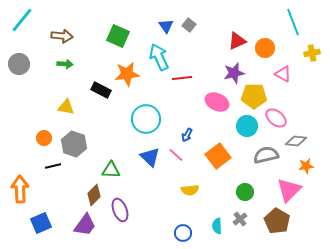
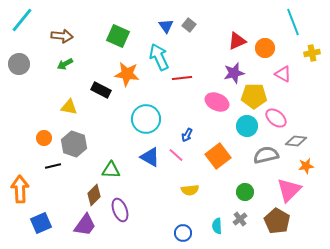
green arrow at (65, 64): rotated 147 degrees clockwise
orange star at (127, 74): rotated 15 degrees clockwise
yellow triangle at (66, 107): moved 3 px right
blue triangle at (150, 157): rotated 15 degrees counterclockwise
